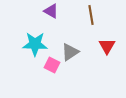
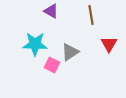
red triangle: moved 2 px right, 2 px up
